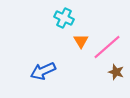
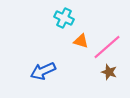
orange triangle: rotated 42 degrees counterclockwise
brown star: moved 7 px left
